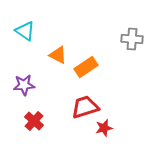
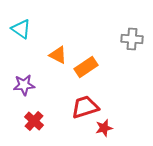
cyan triangle: moved 4 px left, 2 px up
